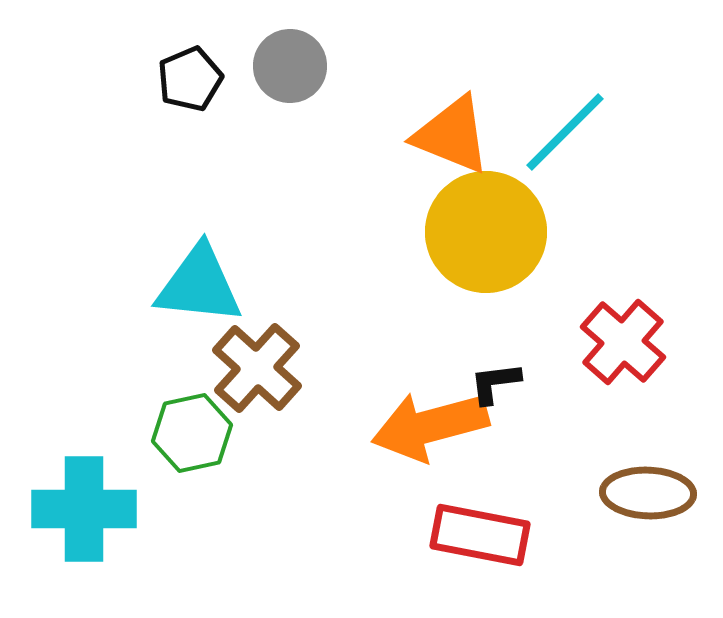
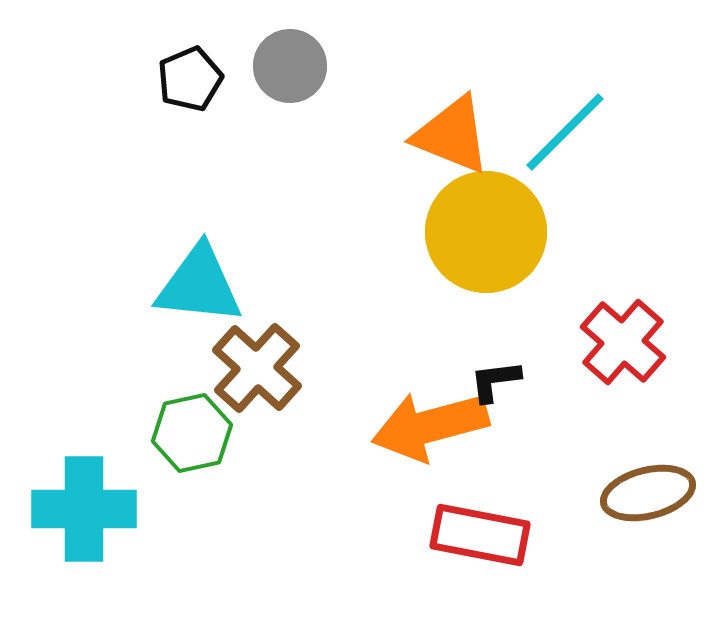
black L-shape: moved 2 px up
brown ellipse: rotated 16 degrees counterclockwise
